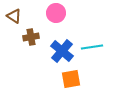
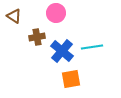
brown cross: moved 6 px right
